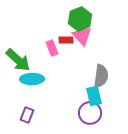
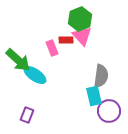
cyan ellipse: moved 3 px right, 4 px up; rotated 35 degrees clockwise
purple circle: moved 19 px right, 2 px up
